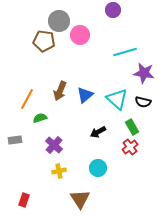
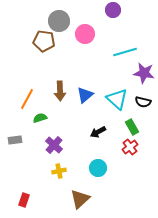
pink circle: moved 5 px right, 1 px up
brown arrow: rotated 24 degrees counterclockwise
brown triangle: rotated 20 degrees clockwise
